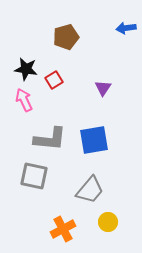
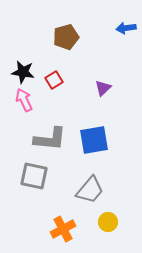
black star: moved 3 px left, 3 px down
purple triangle: rotated 12 degrees clockwise
